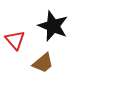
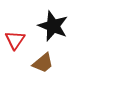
red triangle: rotated 15 degrees clockwise
